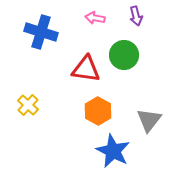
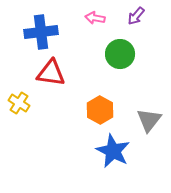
purple arrow: rotated 54 degrees clockwise
blue cross: rotated 24 degrees counterclockwise
green circle: moved 4 px left, 1 px up
red triangle: moved 35 px left, 4 px down
yellow cross: moved 9 px left, 2 px up; rotated 10 degrees counterclockwise
orange hexagon: moved 2 px right, 1 px up
